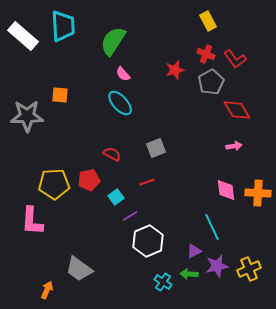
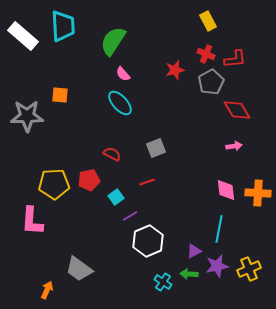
red L-shape: rotated 60 degrees counterclockwise
cyan line: moved 7 px right, 2 px down; rotated 36 degrees clockwise
